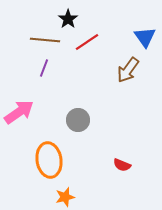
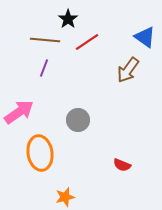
blue triangle: rotated 20 degrees counterclockwise
orange ellipse: moved 9 px left, 7 px up
